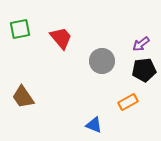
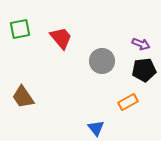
purple arrow: rotated 120 degrees counterclockwise
blue triangle: moved 2 px right, 3 px down; rotated 30 degrees clockwise
